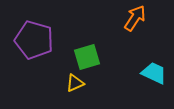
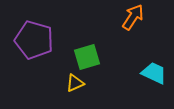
orange arrow: moved 2 px left, 1 px up
